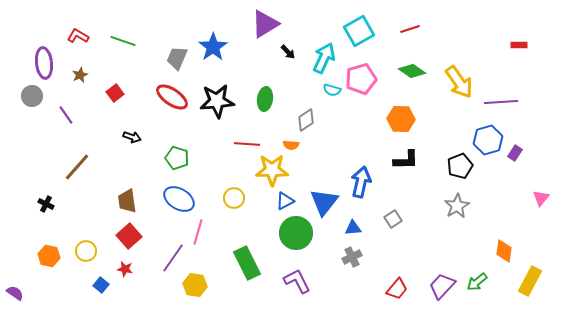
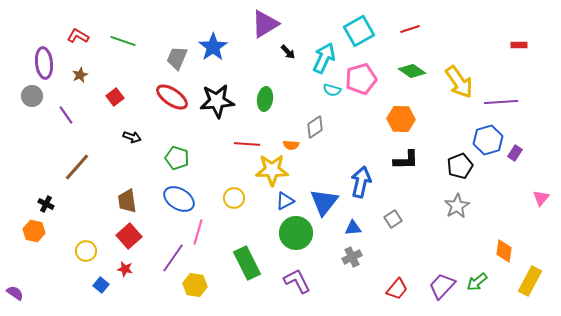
red square at (115, 93): moved 4 px down
gray diamond at (306, 120): moved 9 px right, 7 px down
orange hexagon at (49, 256): moved 15 px left, 25 px up
